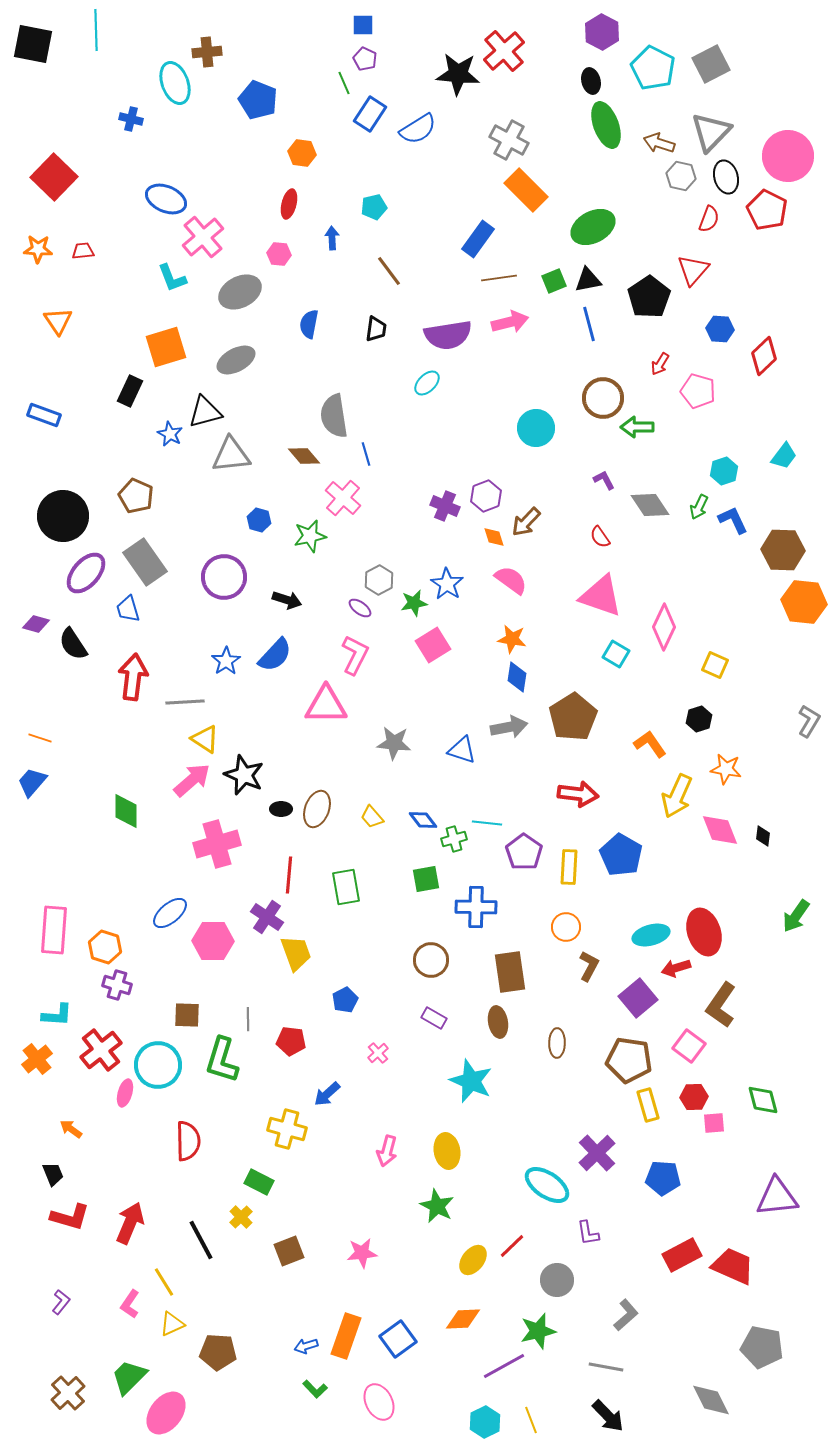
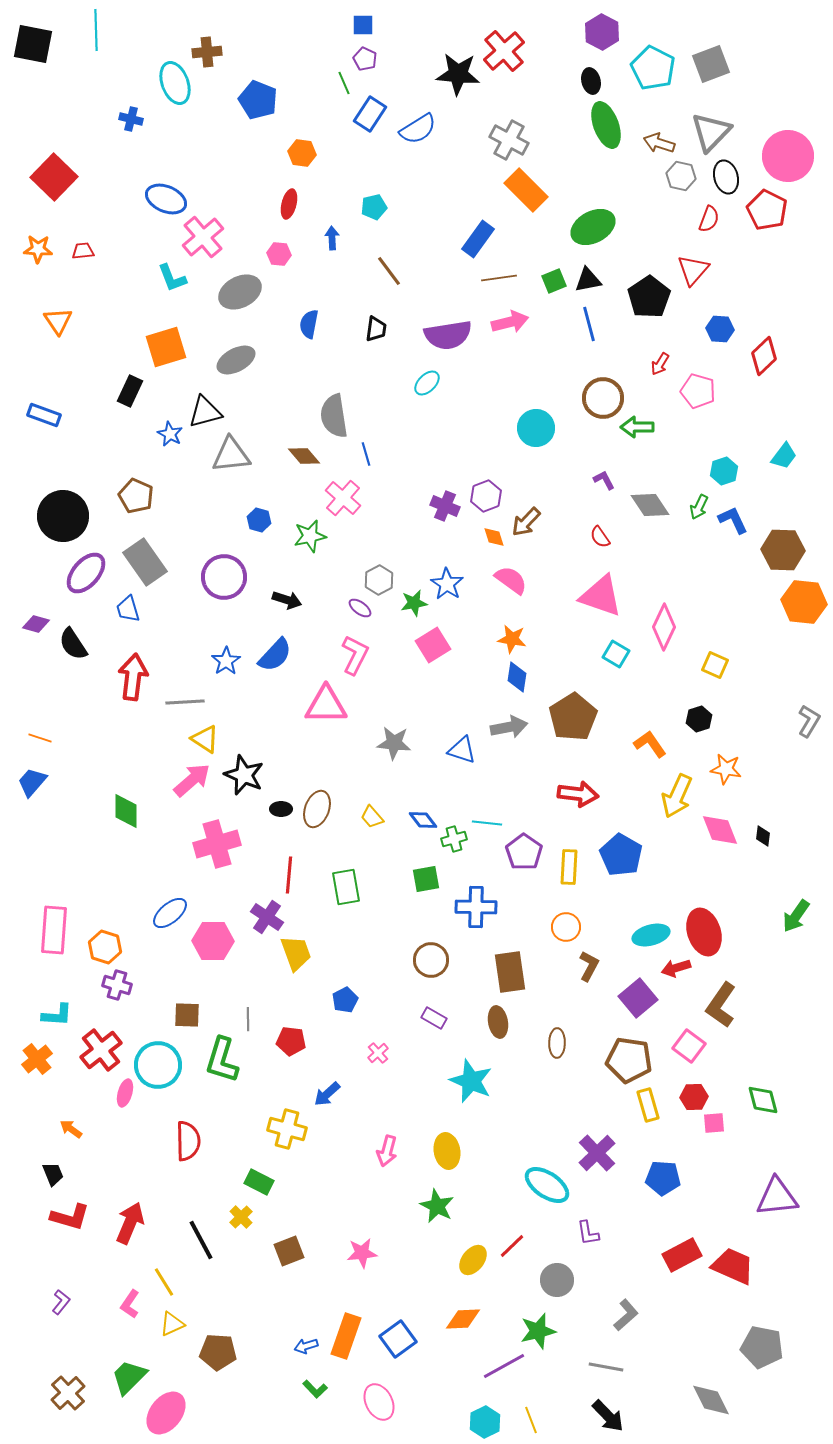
gray square at (711, 64): rotated 6 degrees clockwise
